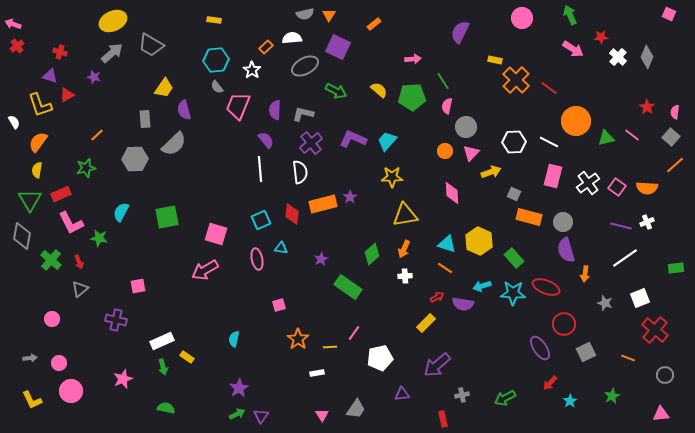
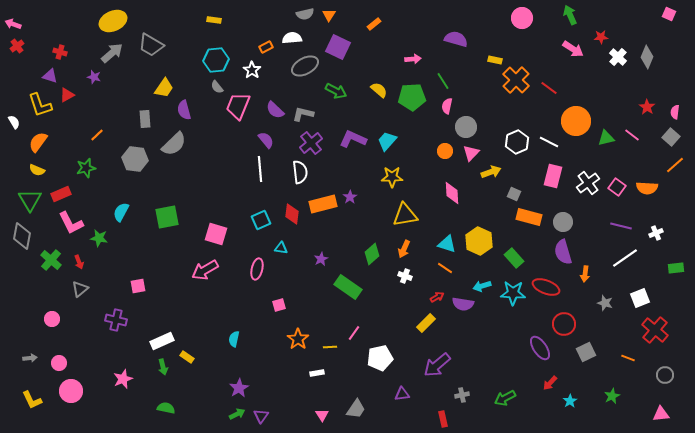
purple semicircle at (460, 32): moved 4 px left, 7 px down; rotated 80 degrees clockwise
orange rectangle at (266, 47): rotated 16 degrees clockwise
purple semicircle at (275, 110): rotated 48 degrees counterclockwise
white hexagon at (514, 142): moved 3 px right; rotated 20 degrees counterclockwise
gray hexagon at (135, 159): rotated 10 degrees clockwise
yellow semicircle at (37, 170): rotated 77 degrees counterclockwise
white cross at (647, 222): moved 9 px right, 11 px down
purple semicircle at (566, 250): moved 3 px left, 2 px down
pink ellipse at (257, 259): moved 10 px down; rotated 25 degrees clockwise
white cross at (405, 276): rotated 24 degrees clockwise
